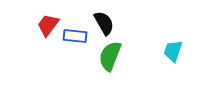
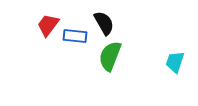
cyan trapezoid: moved 2 px right, 11 px down
